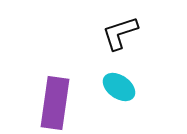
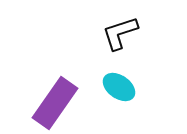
purple rectangle: rotated 27 degrees clockwise
